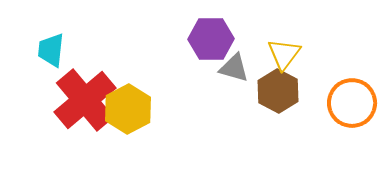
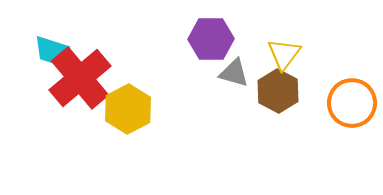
cyan trapezoid: rotated 78 degrees counterclockwise
gray triangle: moved 5 px down
red cross: moved 5 px left, 22 px up
